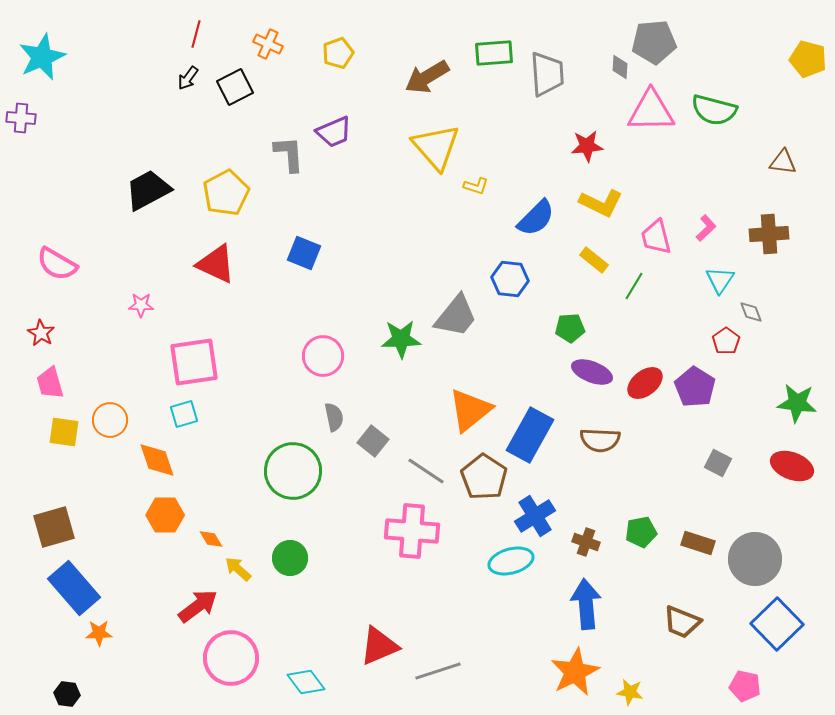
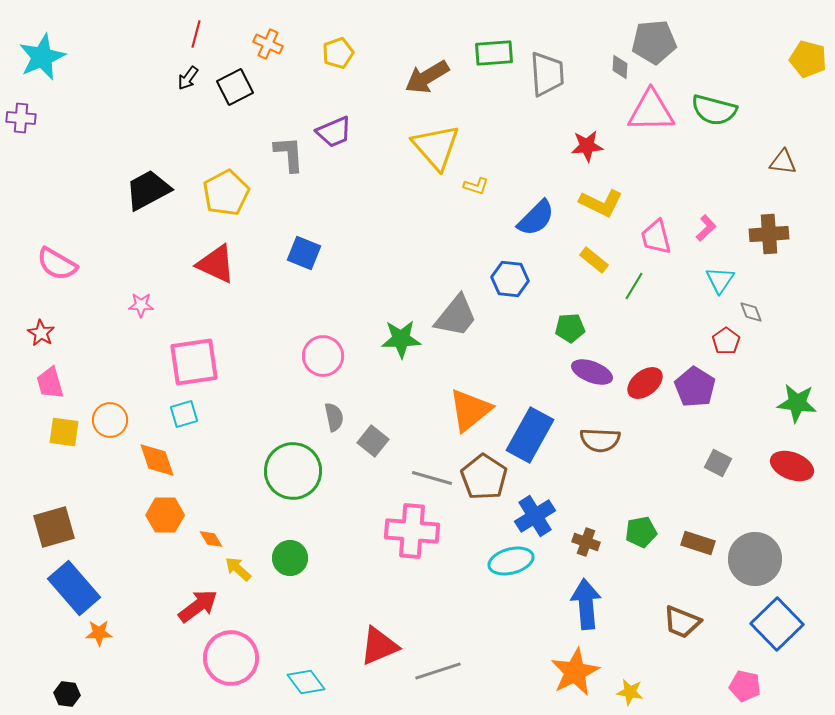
gray line at (426, 471): moved 6 px right, 7 px down; rotated 18 degrees counterclockwise
